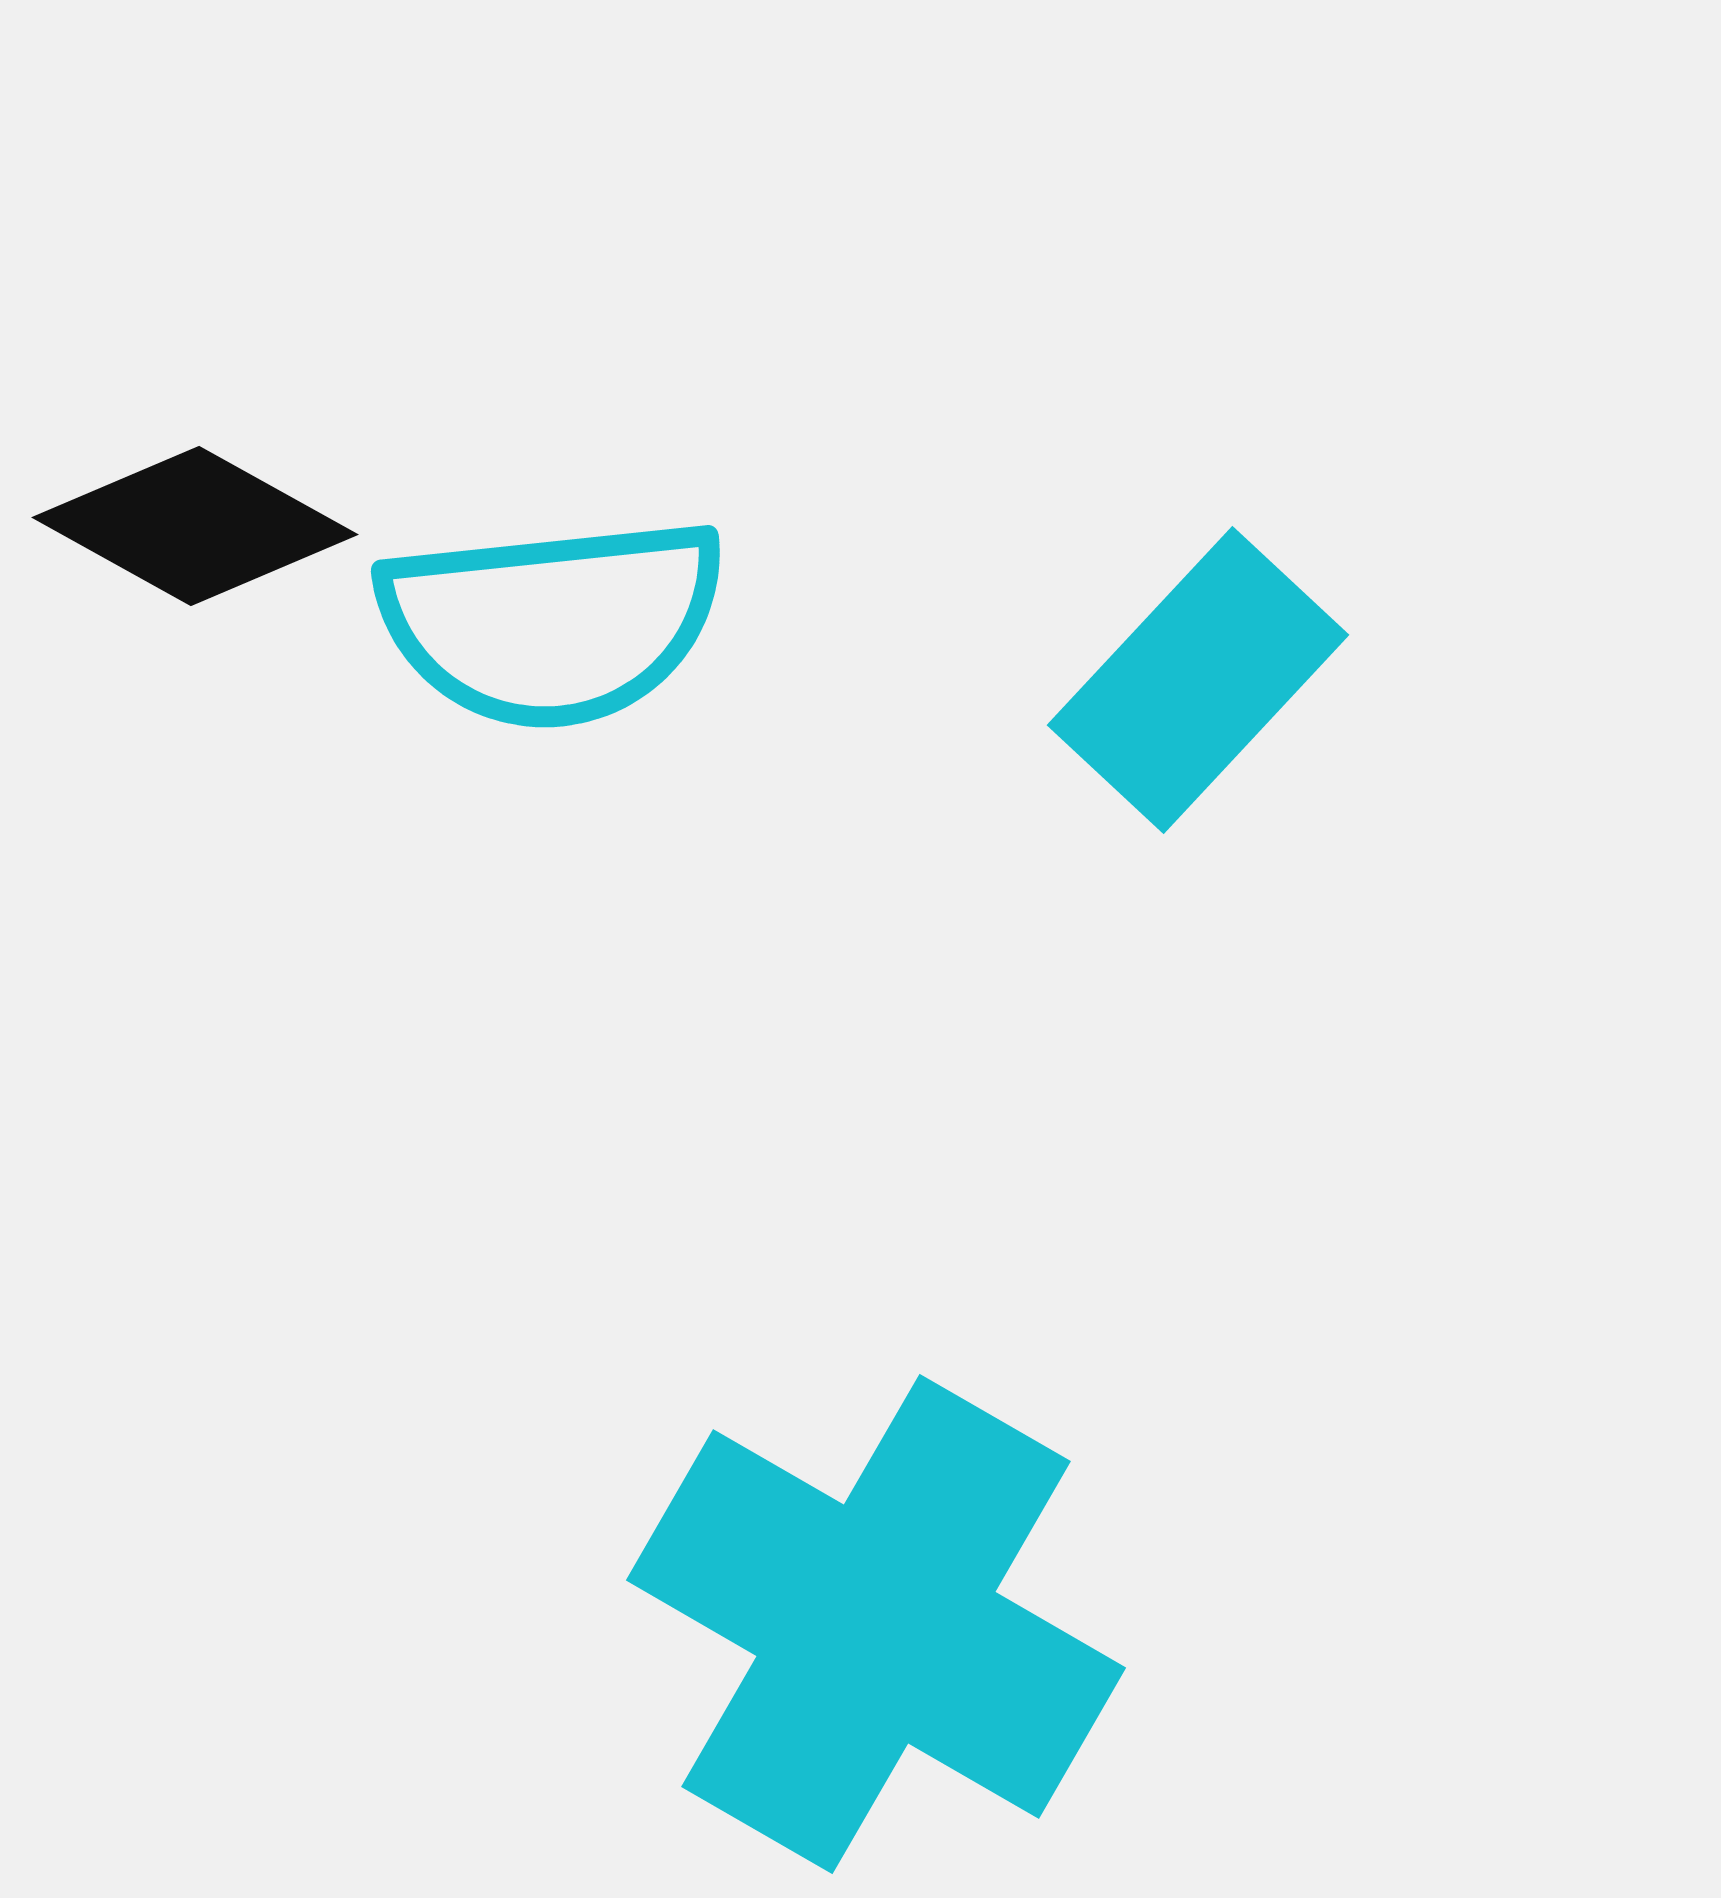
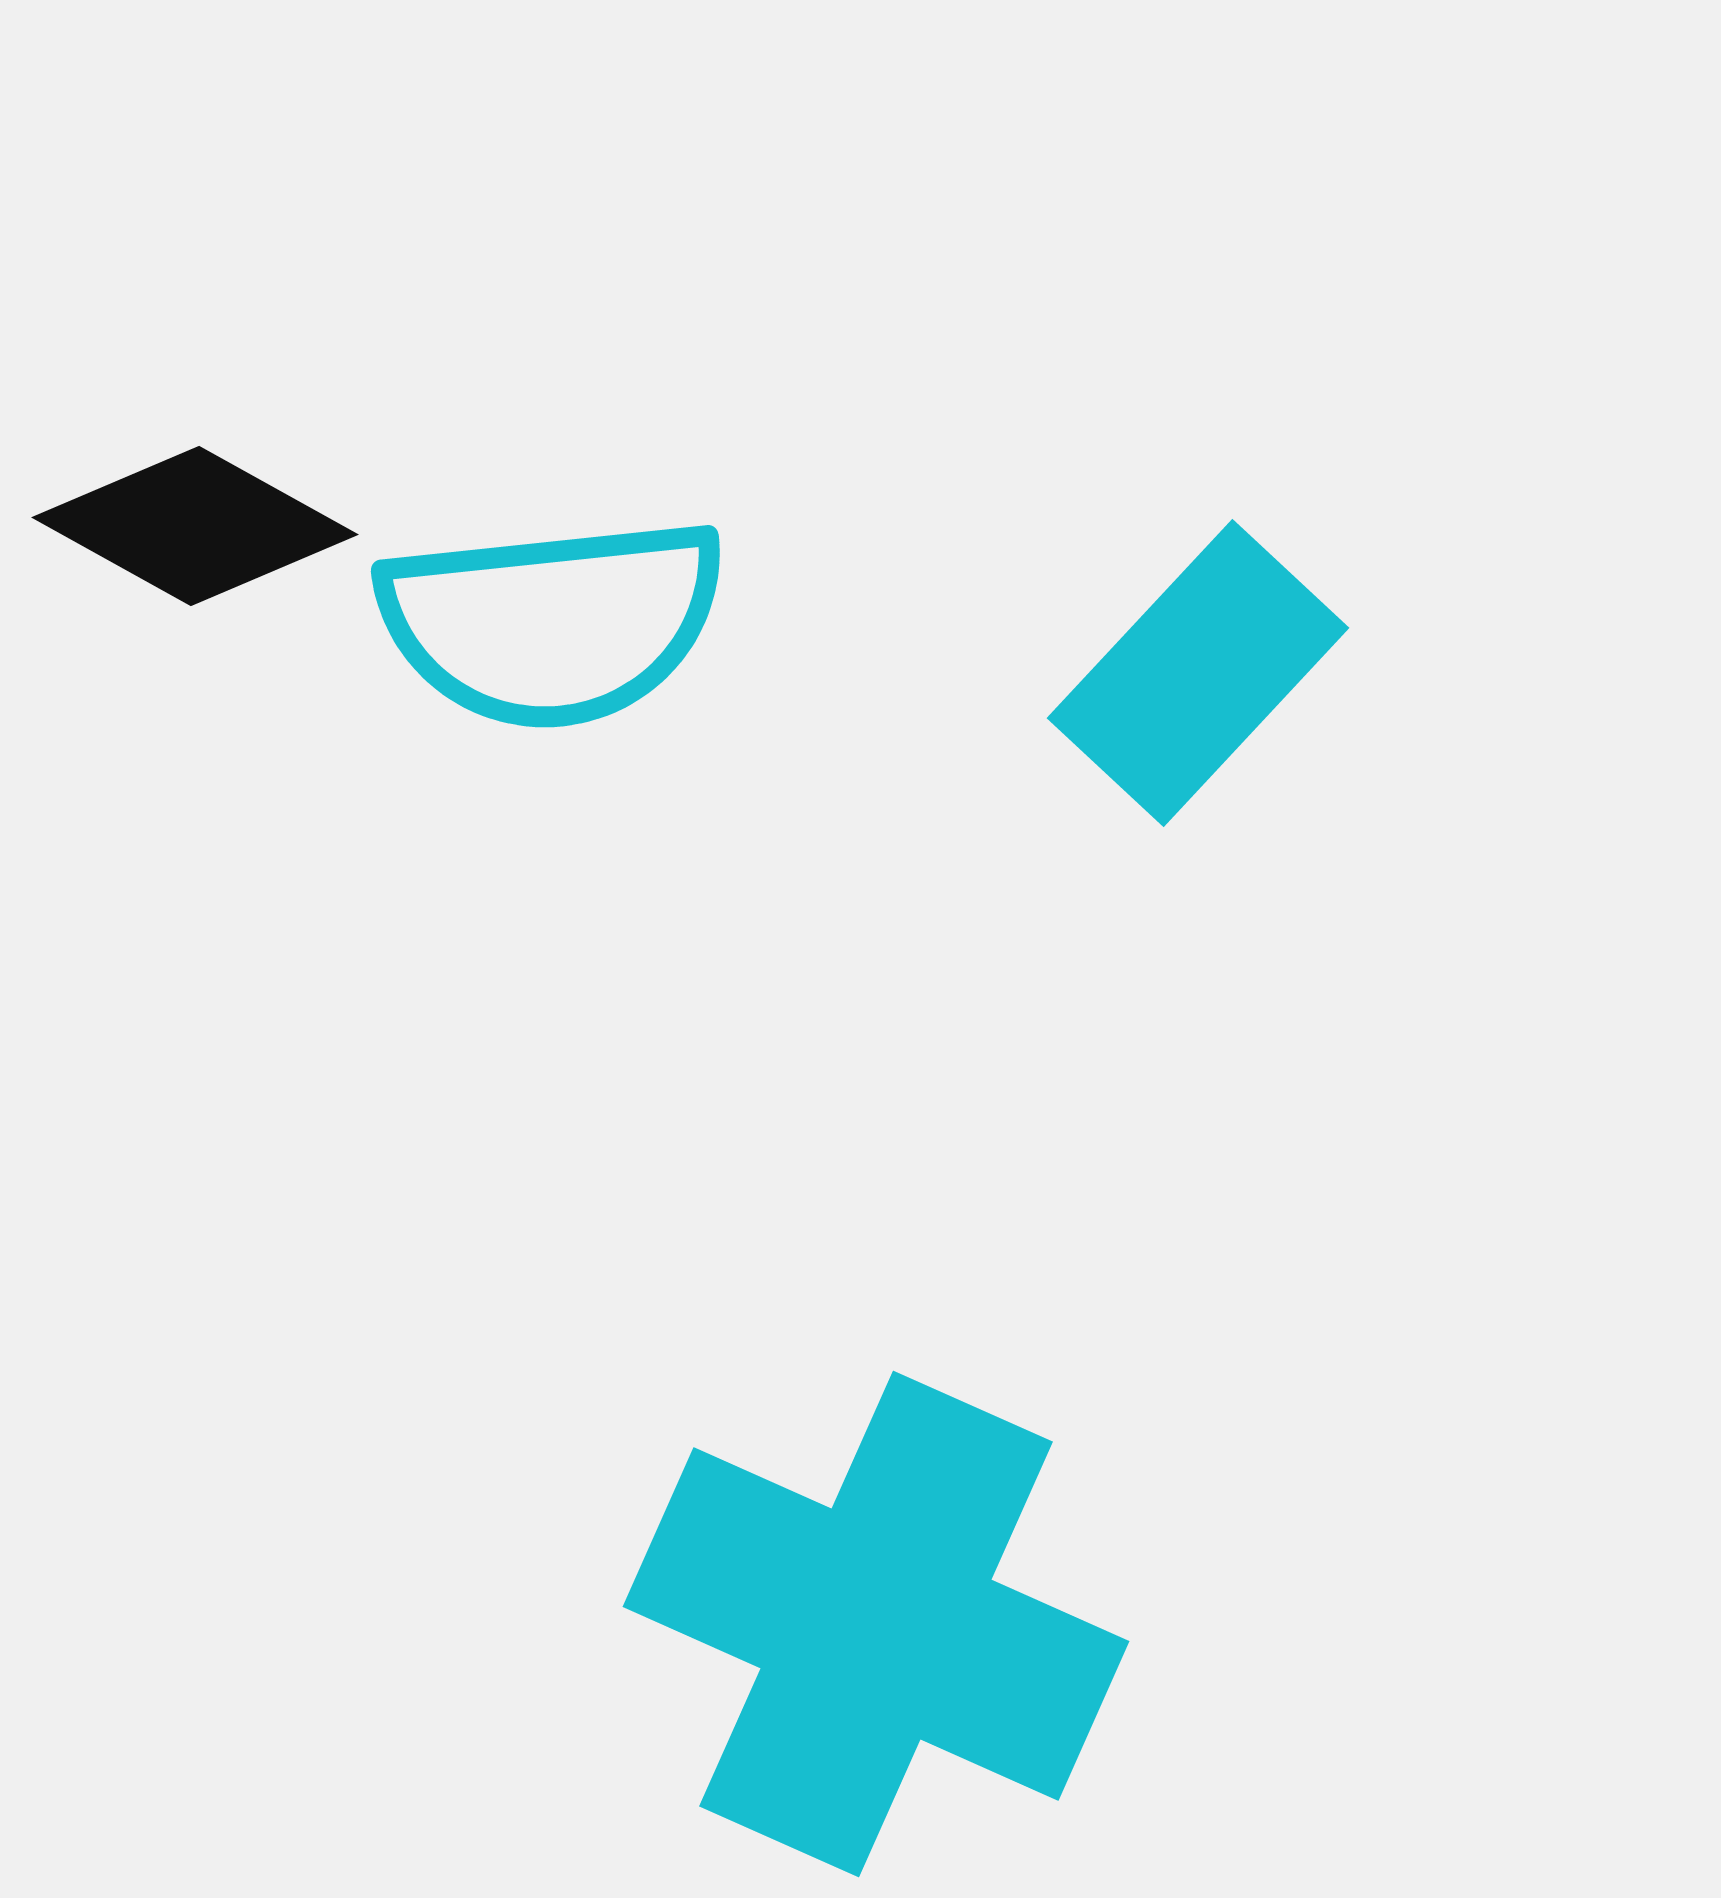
cyan rectangle: moved 7 px up
cyan cross: rotated 6 degrees counterclockwise
